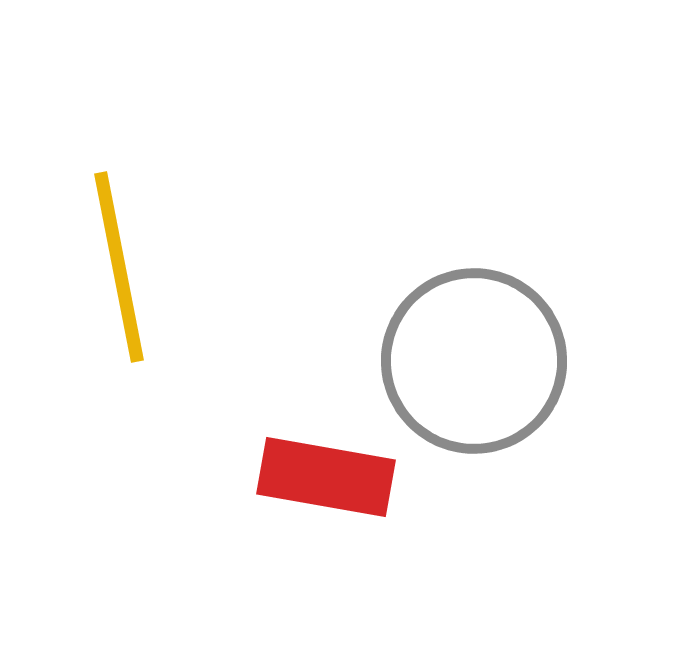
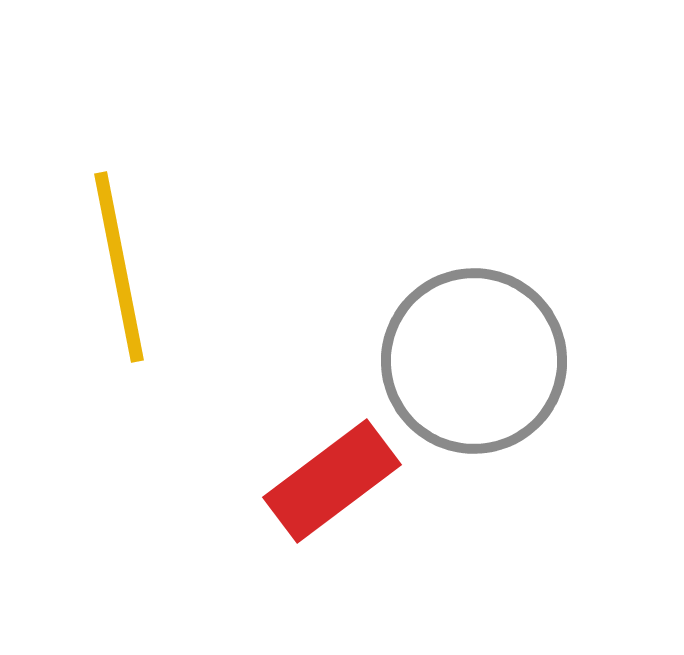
red rectangle: moved 6 px right, 4 px down; rotated 47 degrees counterclockwise
